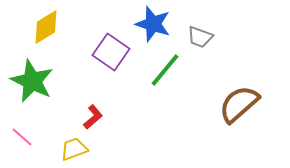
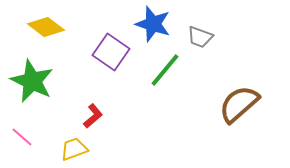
yellow diamond: rotated 69 degrees clockwise
red L-shape: moved 1 px up
